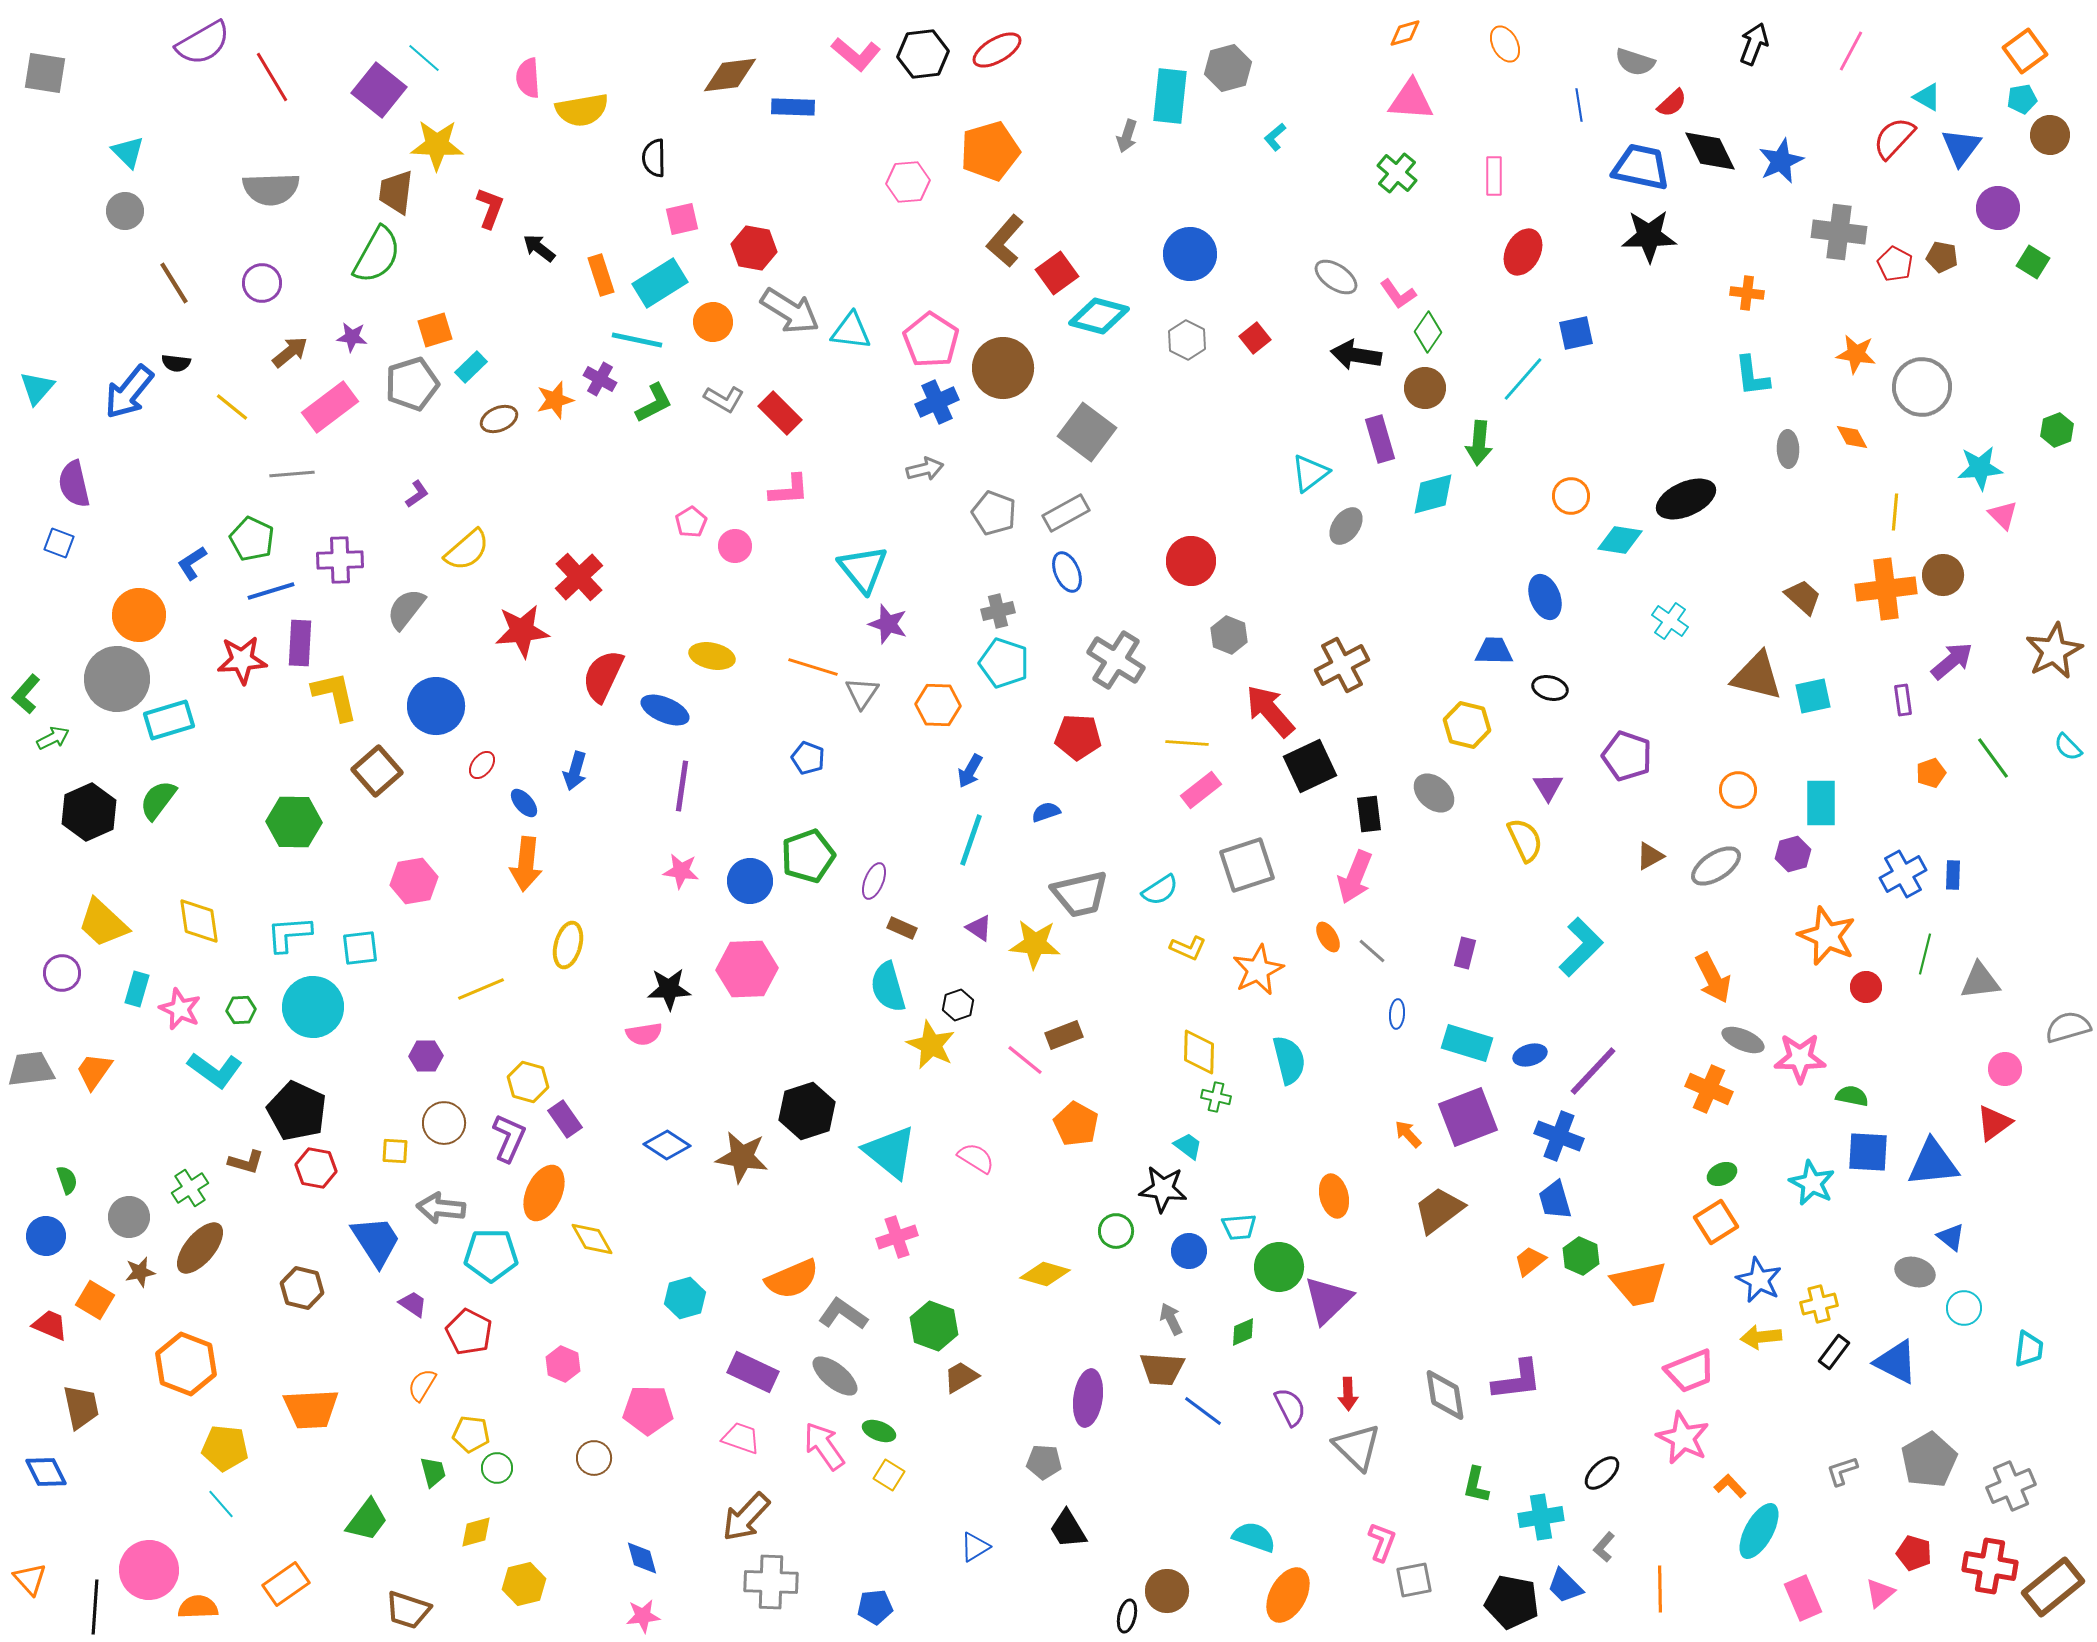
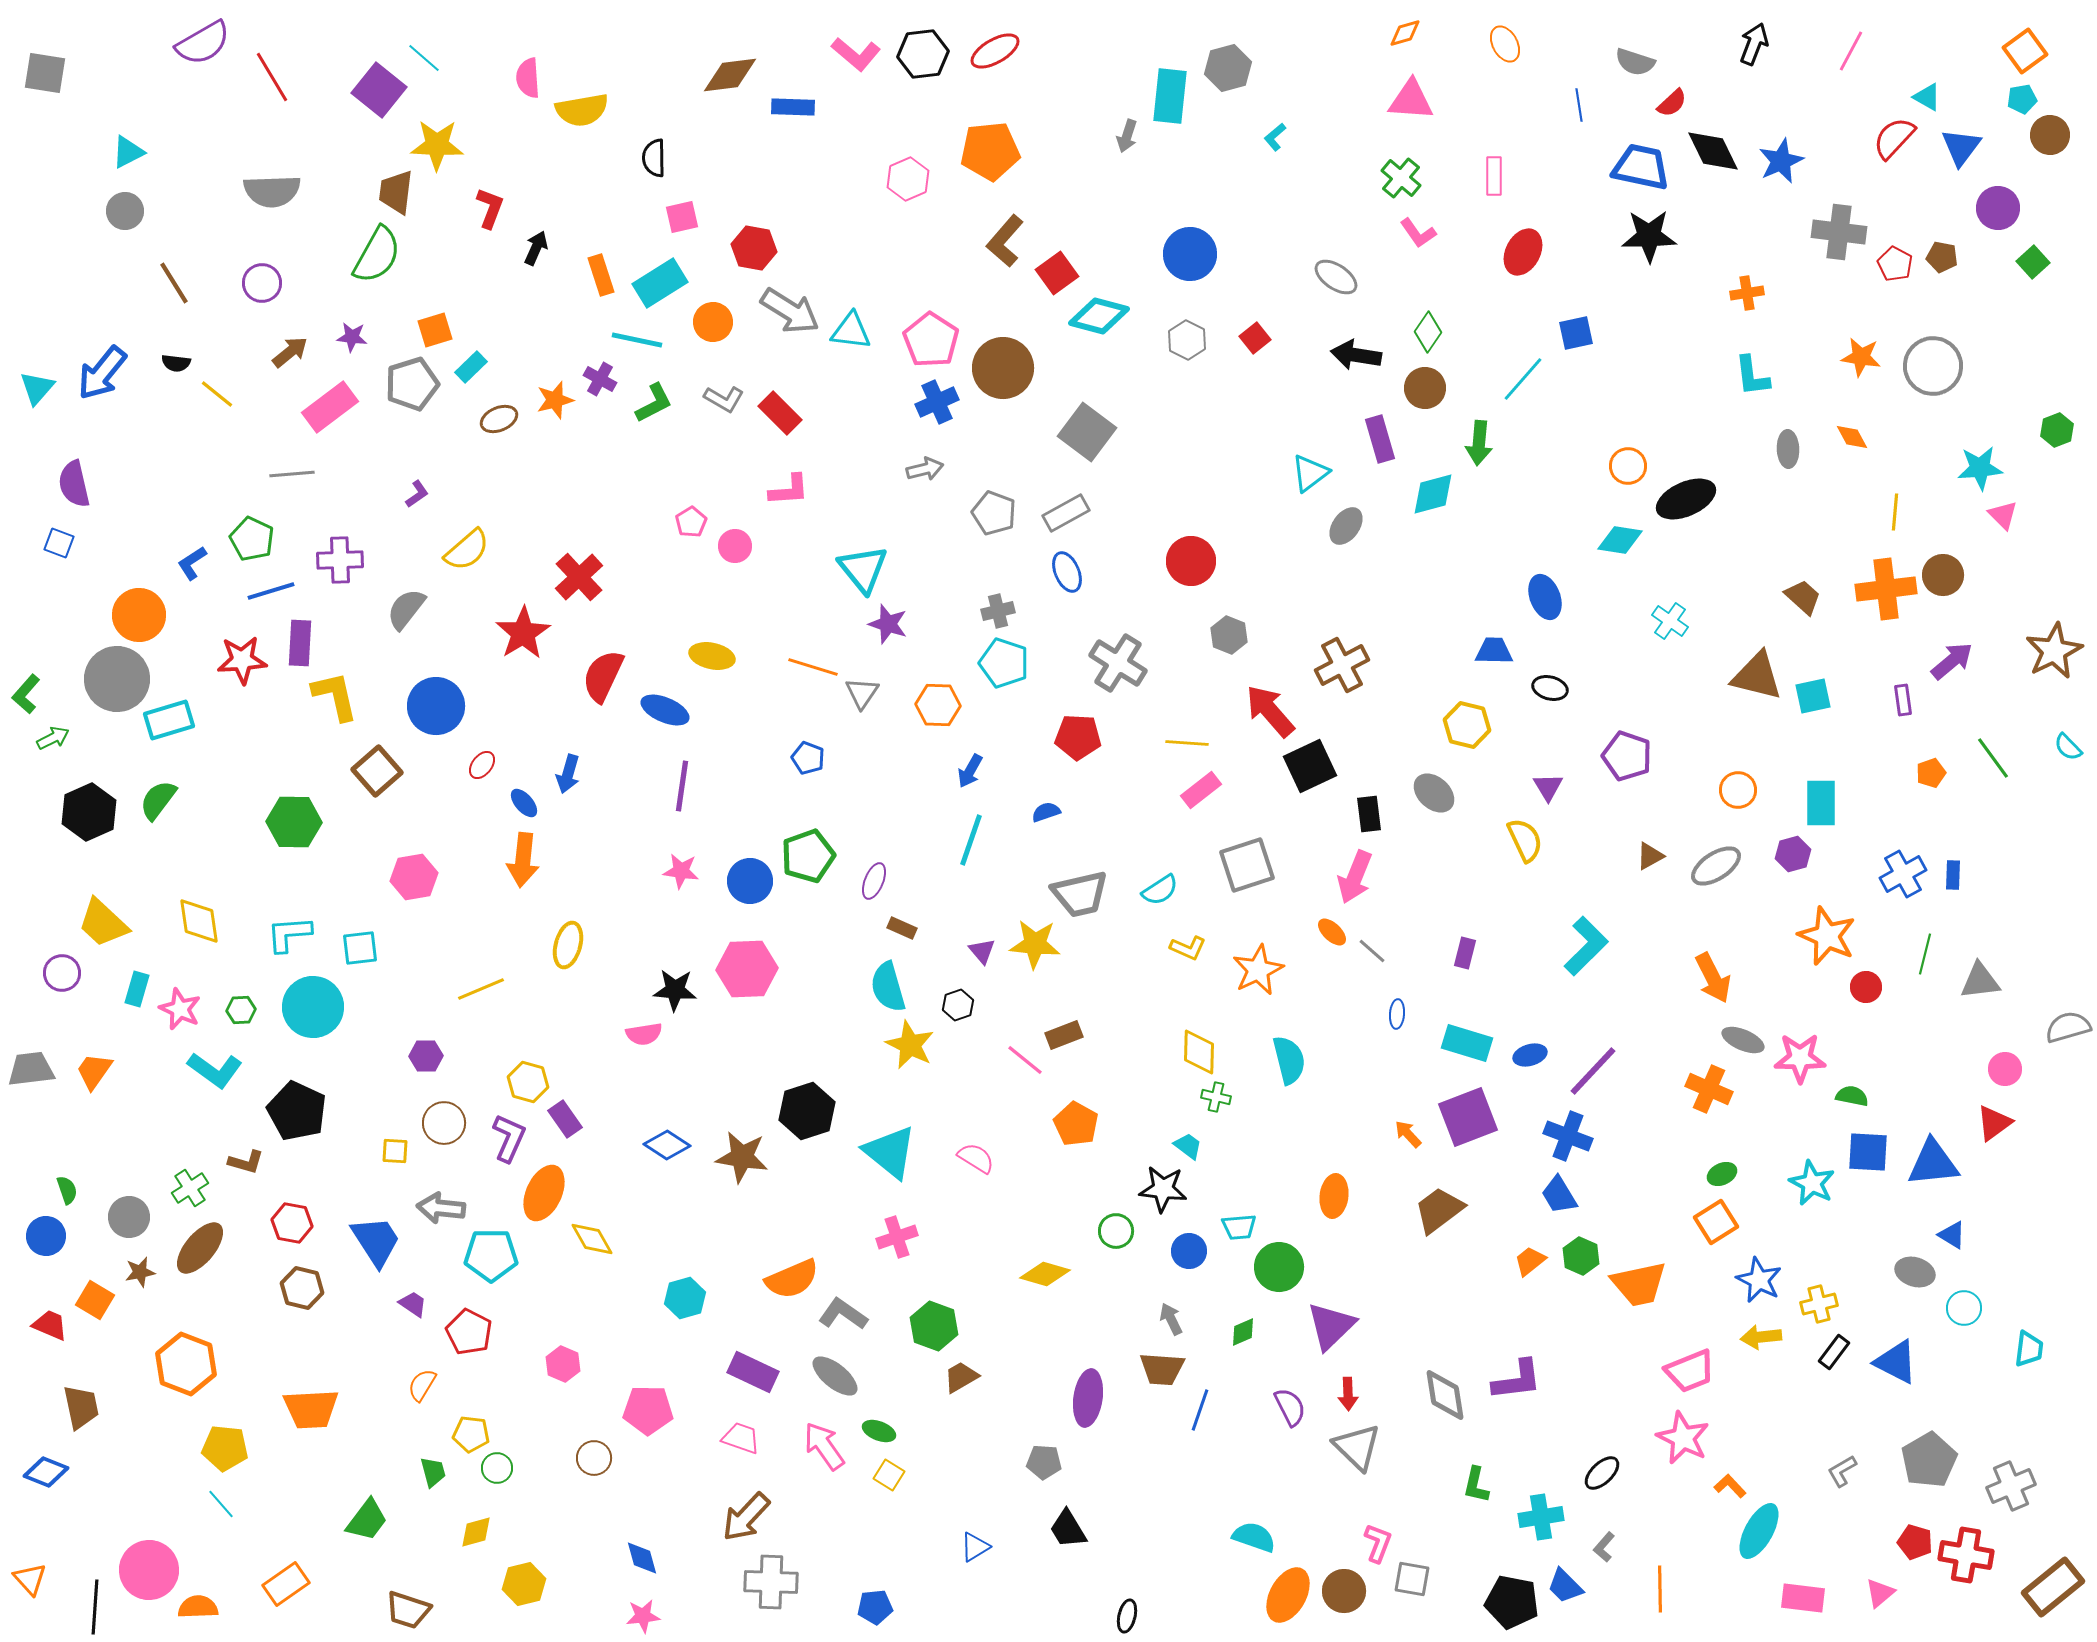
red ellipse at (997, 50): moved 2 px left, 1 px down
orange pentagon at (990, 151): rotated 10 degrees clockwise
black diamond at (1710, 151): moved 3 px right
cyan triangle at (128, 152): rotated 48 degrees clockwise
green cross at (1397, 173): moved 4 px right, 5 px down
pink hexagon at (908, 182): moved 3 px up; rotated 18 degrees counterclockwise
gray semicircle at (271, 189): moved 1 px right, 2 px down
pink square at (682, 219): moved 2 px up
black arrow at (539, 248): moved 3 px left; rotated 76 degrees clockwise
green square at (2033, 262): rotated 16 degrees clockwise
orange cross at (1747, 293): rotated 16 degrees counterclockwise
pink L-shape at (1398, 294): moved 20 px right, 61 px up
orange star at (1856, 354): moved 5 px right, 3 px down
gray circle at (1922, 387): moved 11 px right, 21 px up
blue arrow at (129, 392): moved 27 px left, 19 px up
yellow line at (232, 407): moved 15 px left, 13 px up
orange circle at (1571, 496): moved 57 px right, 30 px up
red star at (522, 631): moved 1 px right, 2 px down; rotated 26 degrees counterclockwise
gray cross at (1116, 660): moved 2 px right, 3 px down
blue arrow at (575, 771): moved 7 px left, 3 px down
orange arrow at (526, 864): moved 3 px left, 4 px up
pink hexagon at (414, 881): moved 4 px up
purple triangle at (979, 928): moved 3 px right, 23 px down; rotated 16 degrees clockwise
orange ellipse at (1328, 937): moved 4 px right, 5 px up; rotated 16 degrees counterclockwise
cyan L-shape at (1581, 947): moved 5 px right, 1 px up
black star at (669, 989): moved 6 px right, 1 px down; rotated 6 degrees clockwise
yellow star at (931, 1045): moved 21 px left
blue cross at (1559, 1136): moved 9 px right
red hexagon at (316, 1168): moved 24 px left, 55 px down
green semicircle at (67, 1180): moved 10 px down
orange ellipse at (1334, 1196): rotated 21 degrees clockwise
blue trapezoid at (1555, 1200): moved 4 px right, 5 px up; rotated 15 degrees counterclockwise
blue triangle at (1951, 1237): moved 1 px right, 2 px up; rotated 8 degrees counterclockwise
purple triangle at (1328, 1300): moved 3 px right, 26 px down
blue line at (1203, 1411): moved 3 px left, 1 px up; rotated 72 degrees clockwise
gray L-shape at (1842, 1471): rotated 12 degrees counterclockwise
blue diamond at (46, 1472): rotated 42 degrees counterclockwise
pink L-shape at (1382, 1542): moved 4 px left, 1 px down
red pentagon at (1914, 1553): moved 1 px right, 11 px up
red cross at (1990, 1566): moved 24 px left, 11 px up
gray square at (1414, 1580): moved 2 px left, 1 px up; rotated 21 degrees clockwise
brown circle at (1167, 1591): moved 177 px right
pink rectangle at (1803, 1598): rotated 60 degrees counterclockwise
